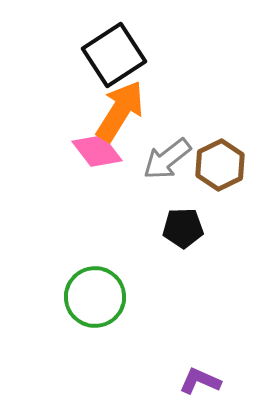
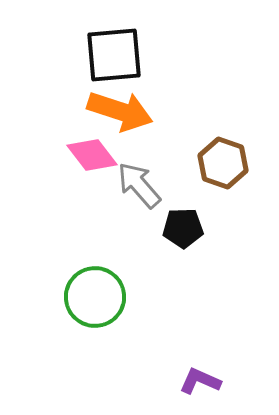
black square: rotated 28 degrees clockwise
orange arrow: rotated 76 degrees clockwise
pink diamond: moved 5 px left, 4 px down
gray arrow: moved 28 px left, 26 px down; rotated 87 degrees clockwise
brown hexagon: moved 3 px right, 2 px up; rotated 15 degrees counterclockwise
